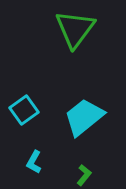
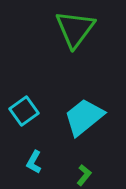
cyan square: moved 1 px down
